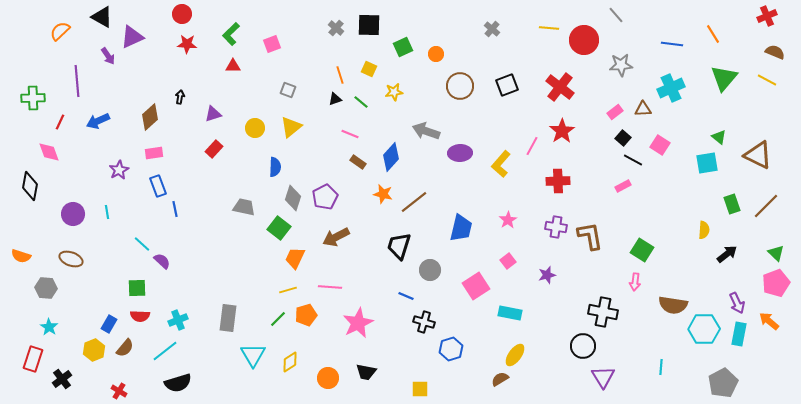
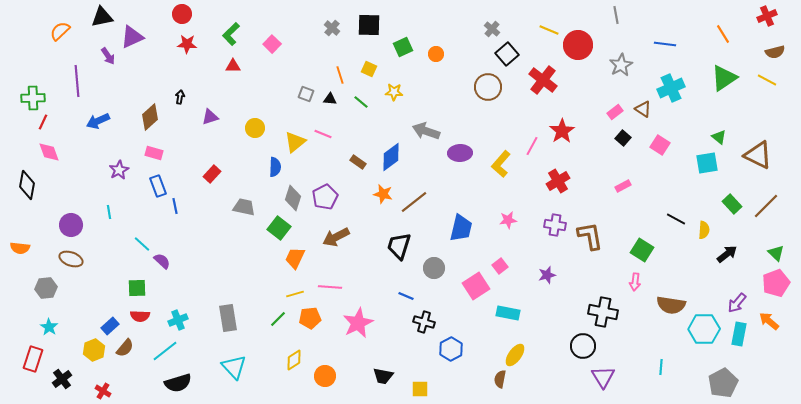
gray line at (616, 15): rotated 30 degrees clockwise
black triangle at (102, 17): rotated 40 degrees counterclockwise
gray cross at (336, 28): moved 4 px left
yellow line at (549, 28): moved 2 px down; rotated 18 degrees clockwise
orange line at (713, 34): moved 10 px right
red circle at (584, 40): moved 6 px left, 5 px down
pink square at (272, 44): rotated 24 degrees counterclockwise
blue line at (672, 44): moved 7 px left
brown semicircle at (775, 52): rotated 144 degrees clockwise
gray star at (621, 65): rotated 25 degrees counterclockwise
green triangle at (724, 78): rotated 16 degrees clockwise
black square at (507, 85): moved 31 px up; rotated 20 degrees counterclockwise
brown circle at (460, 86): moved 28 px right, 1 px down
red cross at (560, 87): moved 17 px left, 7 px up
gray square at (288, 90): moved 18 px right, 4 px down
yellow star at (394, 92): rotated 12 degrees clockwise
black triangle at (335, 99): moved 5 px left; rotated 24 degrees clockwise
brown triangle at (643, 109): rotated 36 degrees clockwise
purple triangle at (213, 114): moved 3 px left, 3 px down
red line at (60, 122): moved 17 px left
yellow triangle at (291, 127): moved 4 px right, 15 px down
pink line at (350, 134): moved 27 px left
red rectangle at (214, 149): moved 2 px left, 25 px down
pink rectangle at (154, 153): rotated 24 degrees clockwise
blue diamond at (391, 157): rotated 12 degrees clockwise
black line at (633, 160): moved 43 px right, 59 px down
red cross at (558, 181): rotated 30 degrees counterclockwise
black diamond at (30, 186): moved 3 px left, 1 px up
green rectangle at (732, 204): rotated 24 degrees counterclockwise
blue line at (175, 209): moved 3 px up
cyan line at (107, 212): moved 2 px right
purple circle at (73, 214): moved 2 px left, 11 px down
pink star at (508, 220): rotated 24 degrees clockwise
purple cross at (556, 227): moved 1 px left, 2 px up
orange semicircle at (21, 256): moved 1 px left, 8 px up; rotated 12 degrees counterclockwise
pink square at (508, 261): moved 8 px left, 5 px down
gray circle at (430, 270): moved 4 px right, 2 px up
gray hexagon at (46, 288): rotated 10 degrees counterclockwise
yellow line at (288, 290): moved 7 px right, 4 px down
purple arrow at (737, 303): rotated 65 degrees clockwise
brown semicircle at (673, 305): moved 2 px left
cyan rectangle at (510, 313): moved 2 px left
orange pentagon at (306, 315): moved 4 px right, 3 px down; rotated 10 degrees clockwise
gray rectangle at (228, 318): rotated 16 degrees counterclockwise
blue rectangle at (109, 324): moved 1 px right, 2 px down; rotated 18 degrees clockwise
blue hexagon at (451, 349): rotated 10 degrees counterclockwise
cyan triangle at (253, 355): moved 19 px left, 12 px down; rotated 12 degrees counterclockwise
yellow diamond at (290, 362): moved 4 px right, 2 px up
black trapezoid at (366, 372): moved 17 px right, 4 px down
orange circle at (328, 378): moved 3 px left, 2 px up
brown semicircle at (500, 379): rotated 48 degrees counterclockwise
red cross at (119, 391): moved 16 px left
